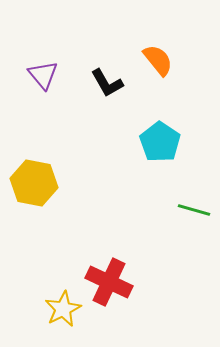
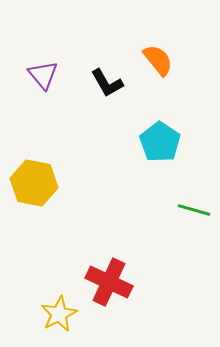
yellow star: moved 4 px left, 5 px down
